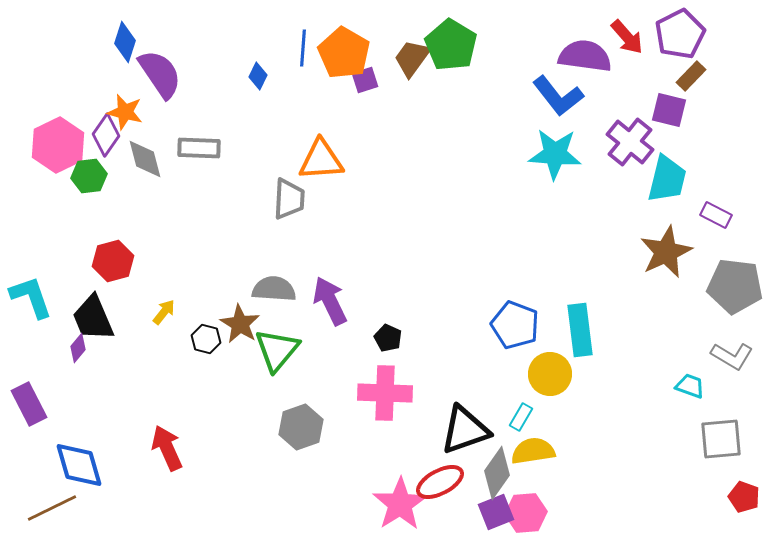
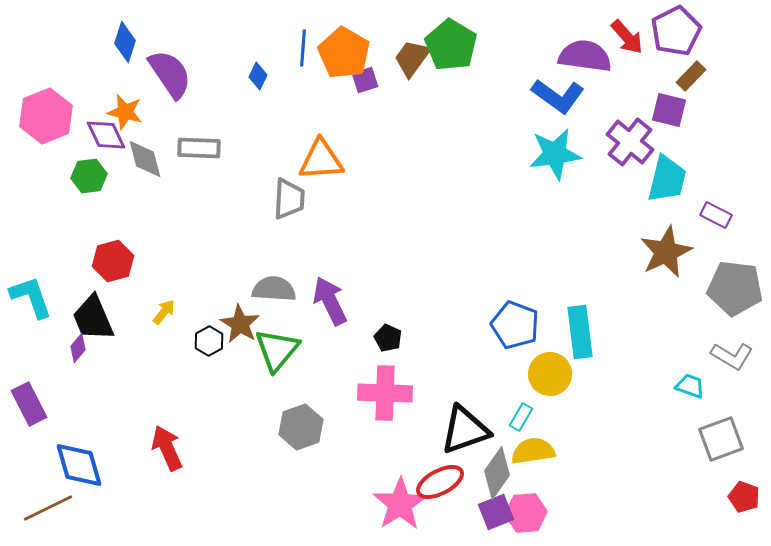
purple pentagon at (680, 34): moved 4 px left, 3 px up
purple semicircle at (160, 74): moved 10 px right
blue L-shape at (558, 96): rotated 16 degrees counterclockwise
purple diamond at (106, 135): rotated 60 degrees counterclockwise
pink hexagon at (58, 145): moved 12 px left, 29 px up; rotated 4 degrees clockwise
cyan star at (555, 154): rotated 12 degrees counterclockwise
gray pentagon at (735, 286): moved 2 px down
cyan rectangle at (580, 330): moved 2 px down
black hexagon at (206, 339): moved 3 px right, 2 px down; rotated 16 degrees clockwise
gray square at (721, 439): rotated 15 degrees counterclockwise
brown line at (52, 508): moved 4 px left
